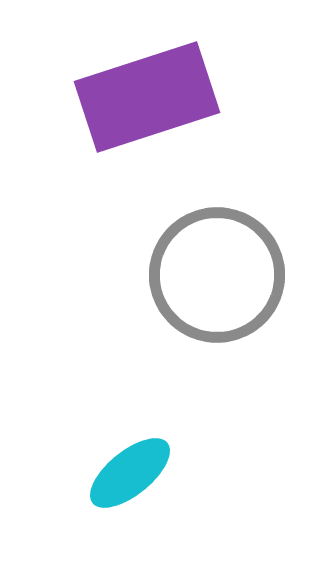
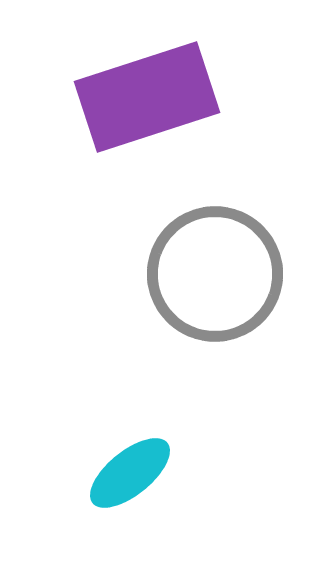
gray circle: moved 2 px left, 1 px up
